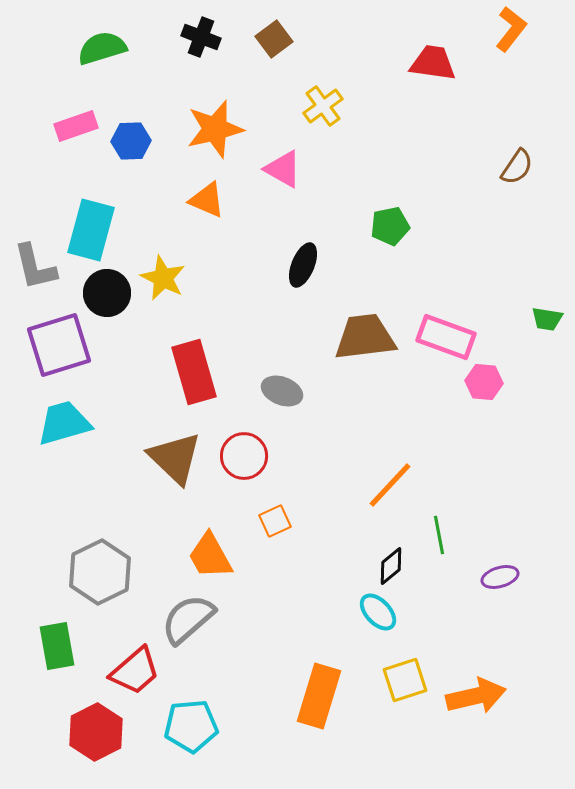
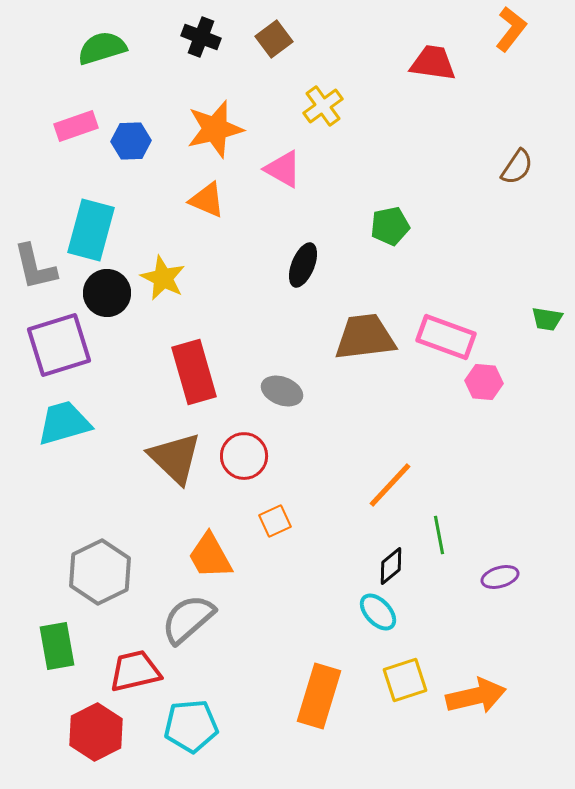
red trapezoid at (135, 671): rotated 152 degrees counterclockwise
